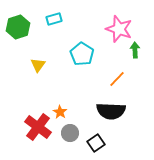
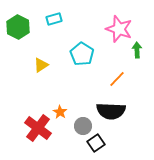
green hexagon: rotated 15 degrees counterclockwise
green arrow: moved 2 px right
yellow triangle: moved 3 px right; rotated 21 degrees clockwise
red cross: moved 1 px down
gray circle: moved 13 px right, 7 px up
